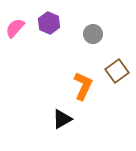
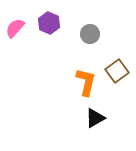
gray circle: moved 3 px left
orange L-shape: moved 3 px right, 4 px up; rotated 12 degrees counterclockwise
black triangle: moved 33 px right, 1 px up
